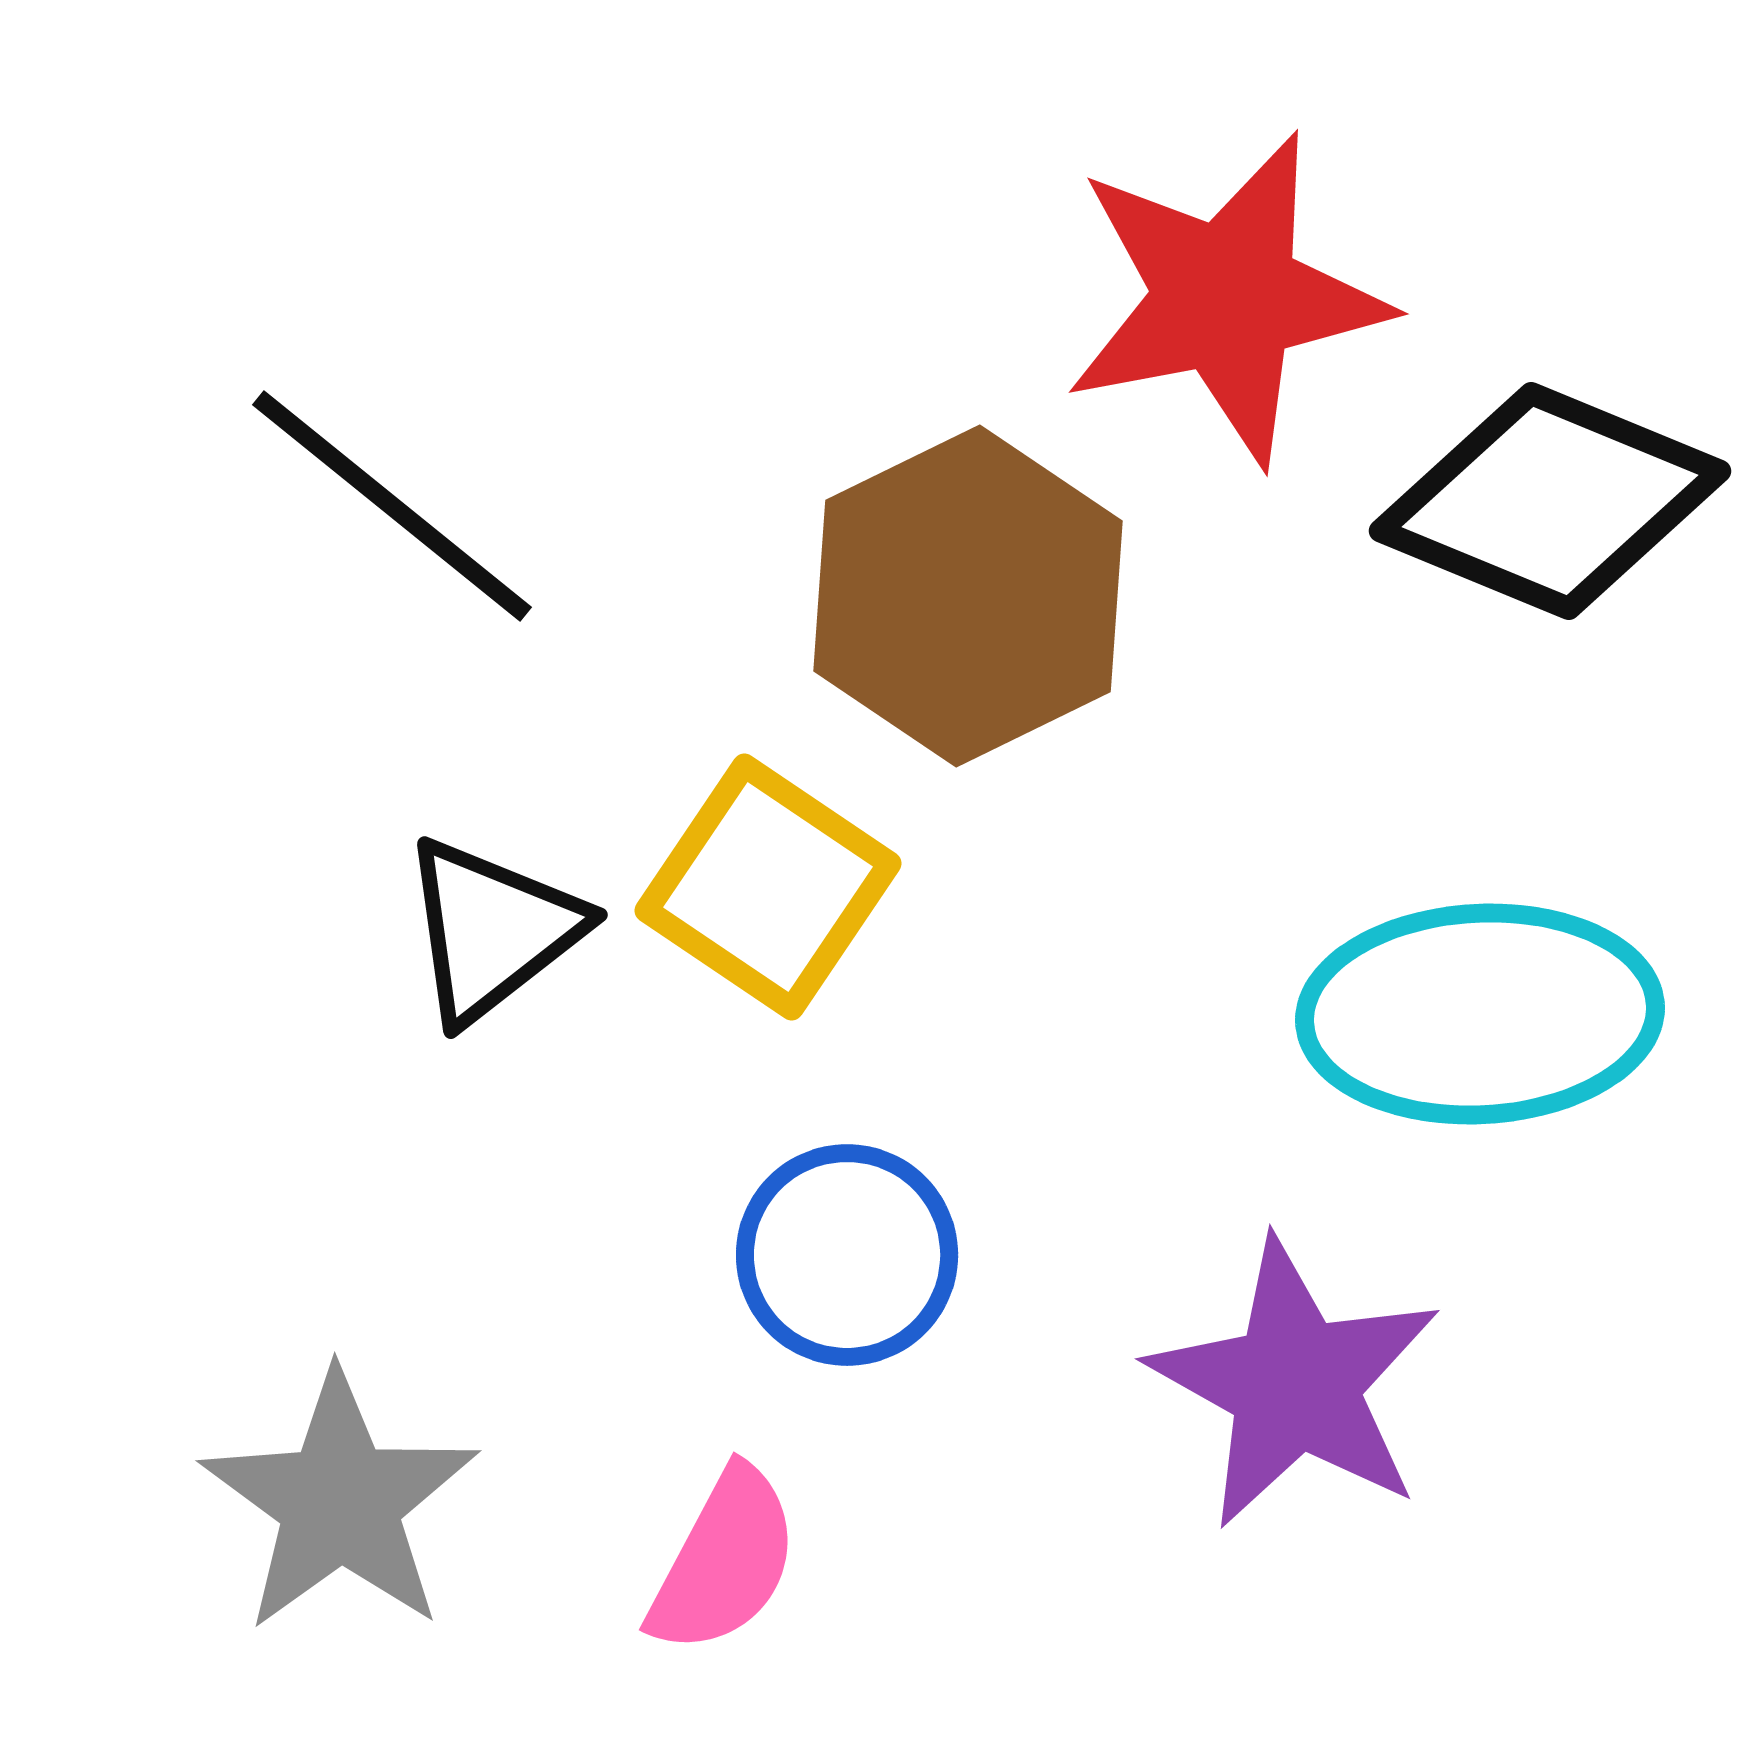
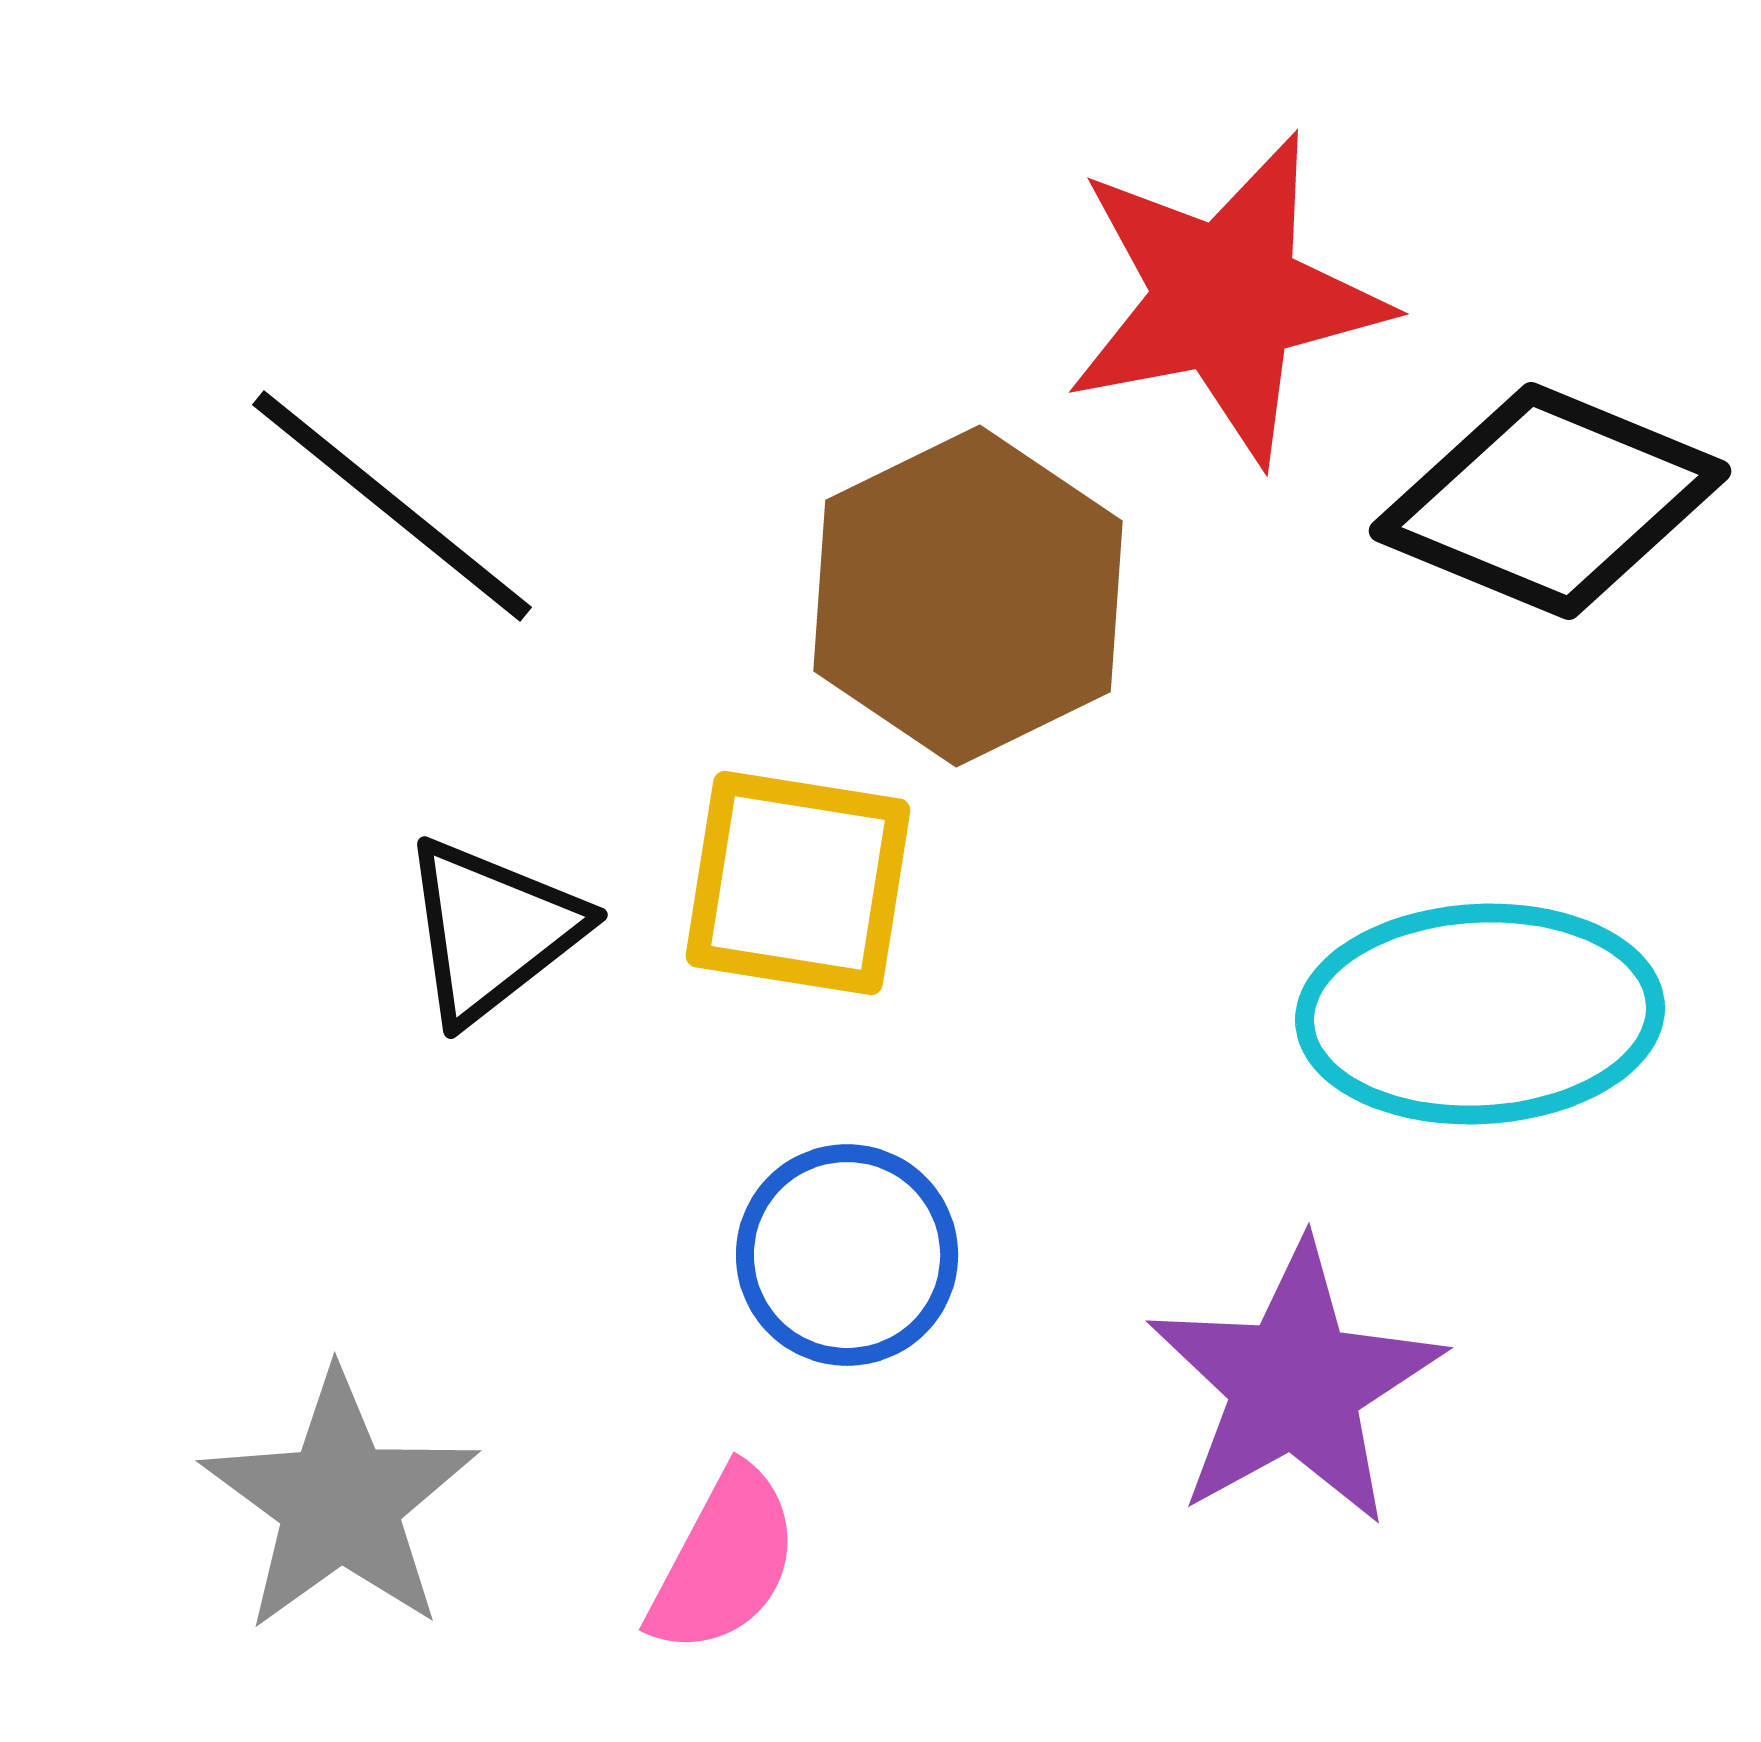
yellow square: moved 30 px right, 4 px up; rotated 25 degrees counterclockwise
purple star: rotated 14 degrees clockwise
